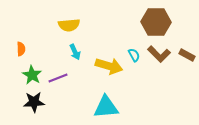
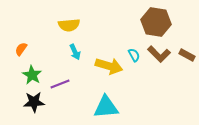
brown hexagon: rotated 8 degrees clockwise
orange semicircle: rotated 144 degrees counterclockwise
purple line: moved 2 px right, 6 px down
